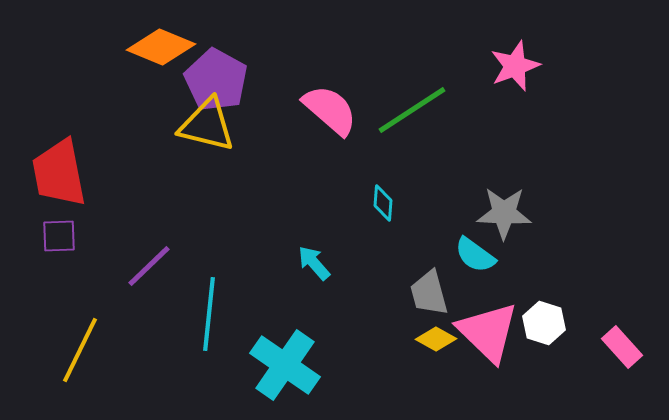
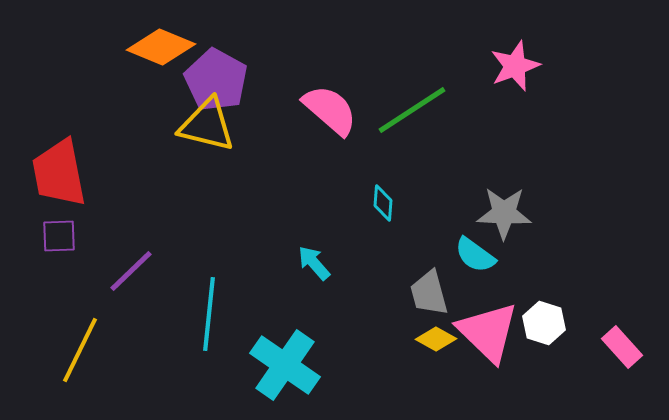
purple line: moved 18 px left, 5 px down
